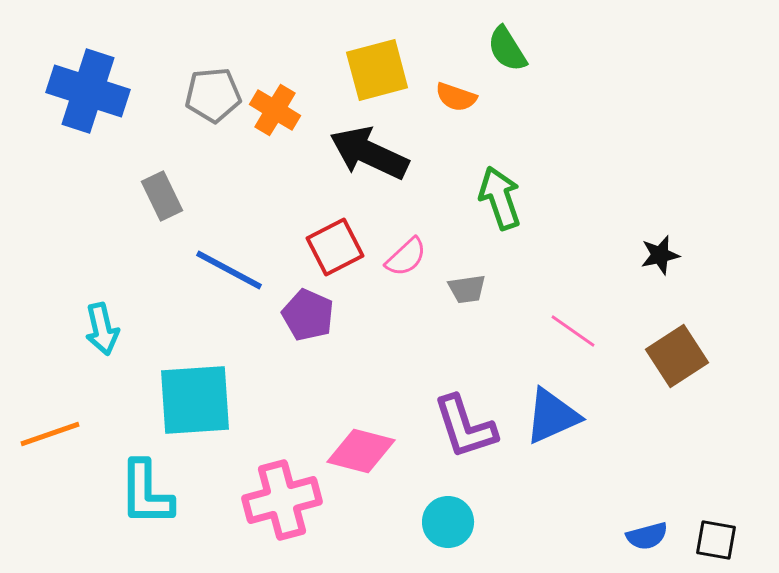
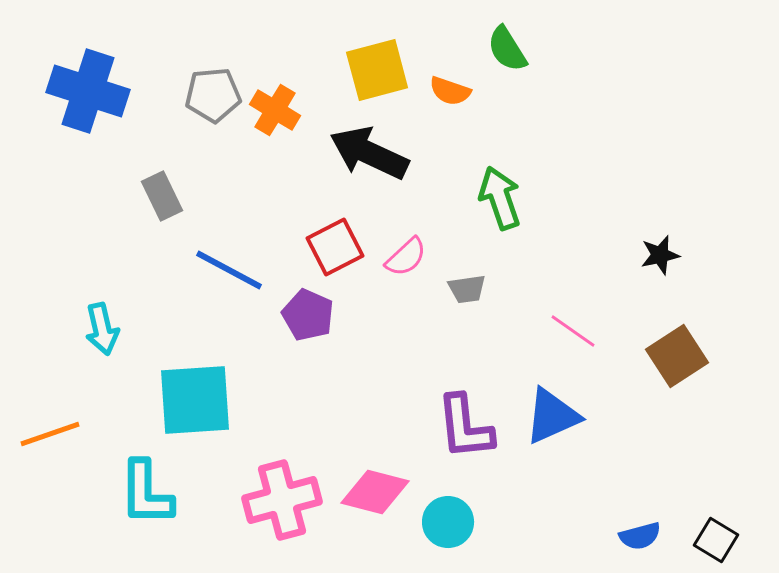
orange semicircle: moved 6 px left, 6 px up
purple L-shape: rotated 12 degrees clockwise
pink diamond: moved 14 px right, 41 px down
blue semicircle: moved 7 px left
black square: rotated 21 degrees clockwise
